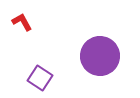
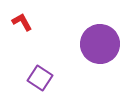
purple circle: moved 12 px up
